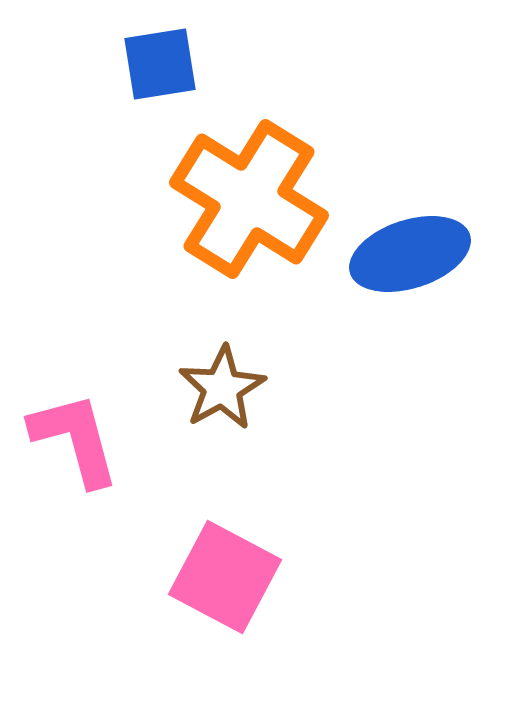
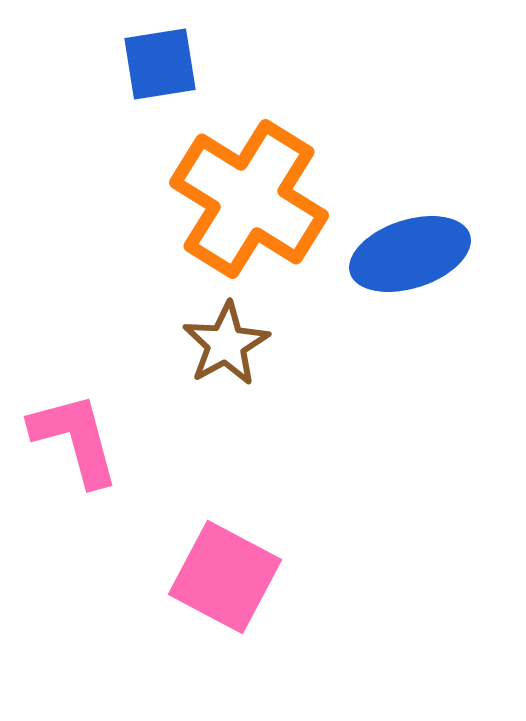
brown star: moved 4 px right, 44 px up
